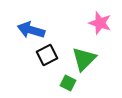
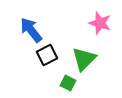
blue arrow: rotated 36 degrees clockwise
